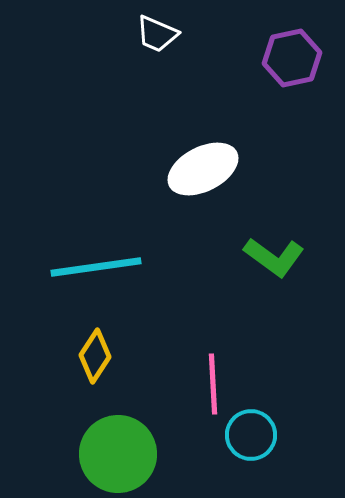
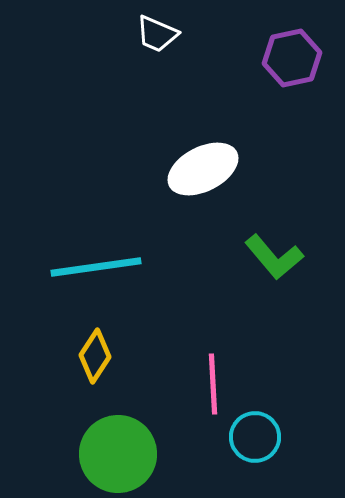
green L-shape: rotated 14 degrees clockwise
cyan circle: moved 4 px right, 2 px down
